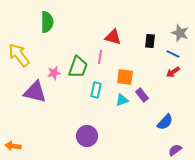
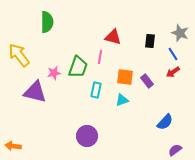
blue line: rotated 32 degrees clockwise
purple rectangle: moved 5 px right, 14 px up
